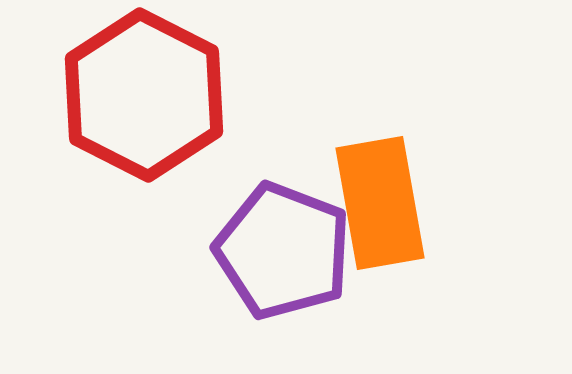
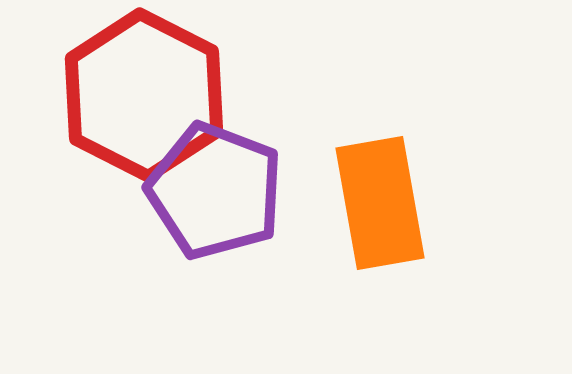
purple pentagon: moved 68 px left, 60 px up
